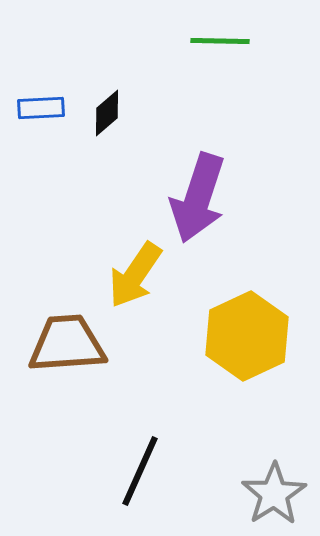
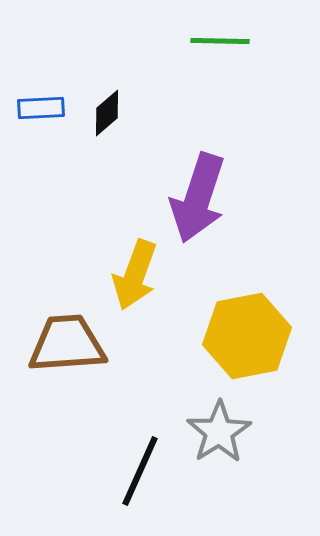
yellow arrow: rotated 14 degrees counterclockwise
yellow hexagon: rotated 14 degrees clockwise
gray star: moved 55 px left, 62 px up
